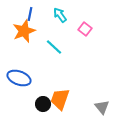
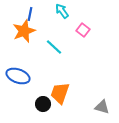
cyan arrow: moved 2 px right, 4 px up
pink square: moved 2 px left, 1 px down
blue ellipse: moved 1 px left, 2 px up
orange trapezoid: moved 6 px up
gray triangle: rotated 35 degrees counterclockwise
